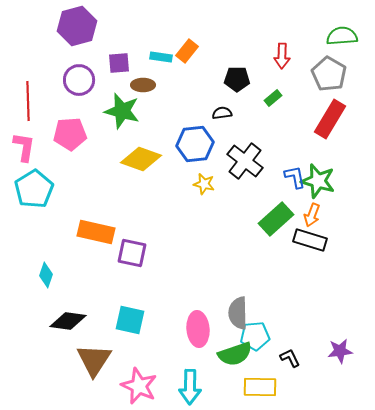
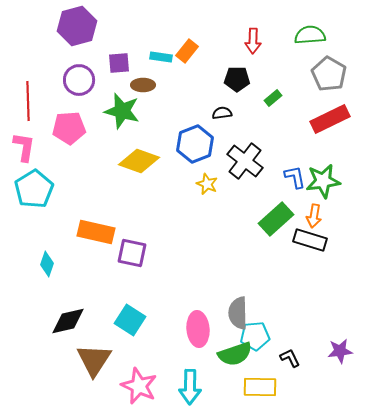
green semicircle at (342, 36): moved 32 px left, 1 px up
red arrow at (282, 56): moved 29 px left, 15 px up
red rectangle at (330, 119): rotated 33 degrees clockwise
pink pentagon at (70, 134): moved 1 px left, 6 px up
blue hexagon at (195, 144): rotated 15 degrees counterclockwise
yellow diamond at (141, 159): moved 2 px left, 2 px down
green star at (318, 181): moved 5 px right; rotated 24 degrees counterclockwise
yellow star at (204, 184): moved 3 px right; rotated 10 degrees clockwise
orange arrow at (312, 215): moved 2 px right, 1 px down; rotated 10 degrees counterclockwise
cyan diamond at (46, 275): moved 1 px right, 11 px up
cyan square at (130, 320): rotated 20 degrees clockwise
black diamond at (68, 321): rotated 21 degrees counterclockwise
